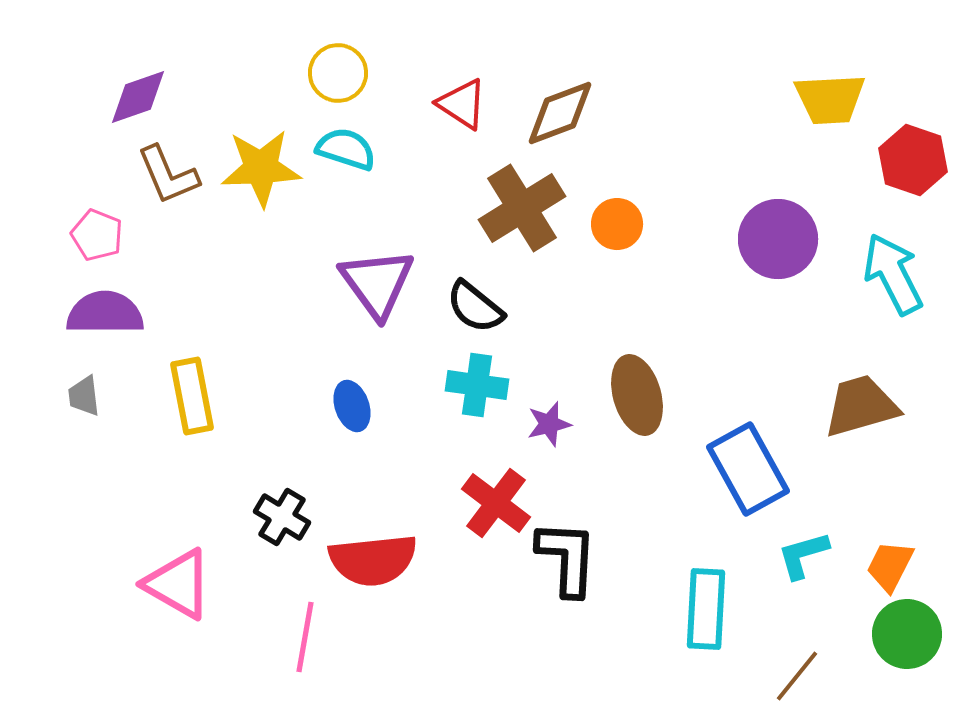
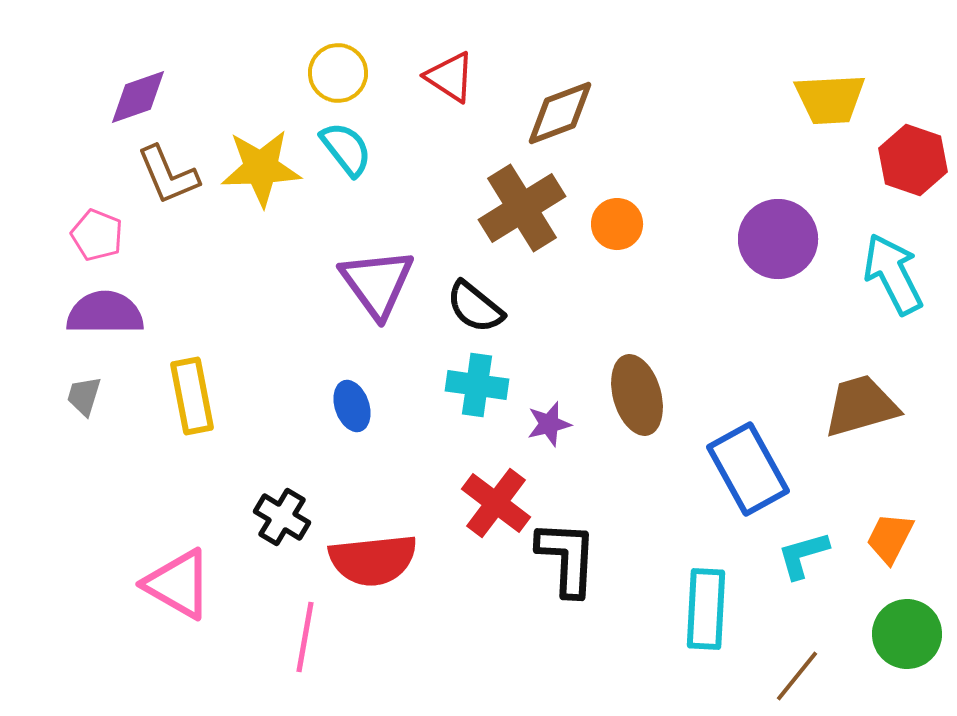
red triangle: moved 12 px left, 27 px up
cyan semicircle: rotated 34 degrees clockwise
gray trapezoid: rotated 24 degrees clockwise
orange trapezoid: moved 28 px up
